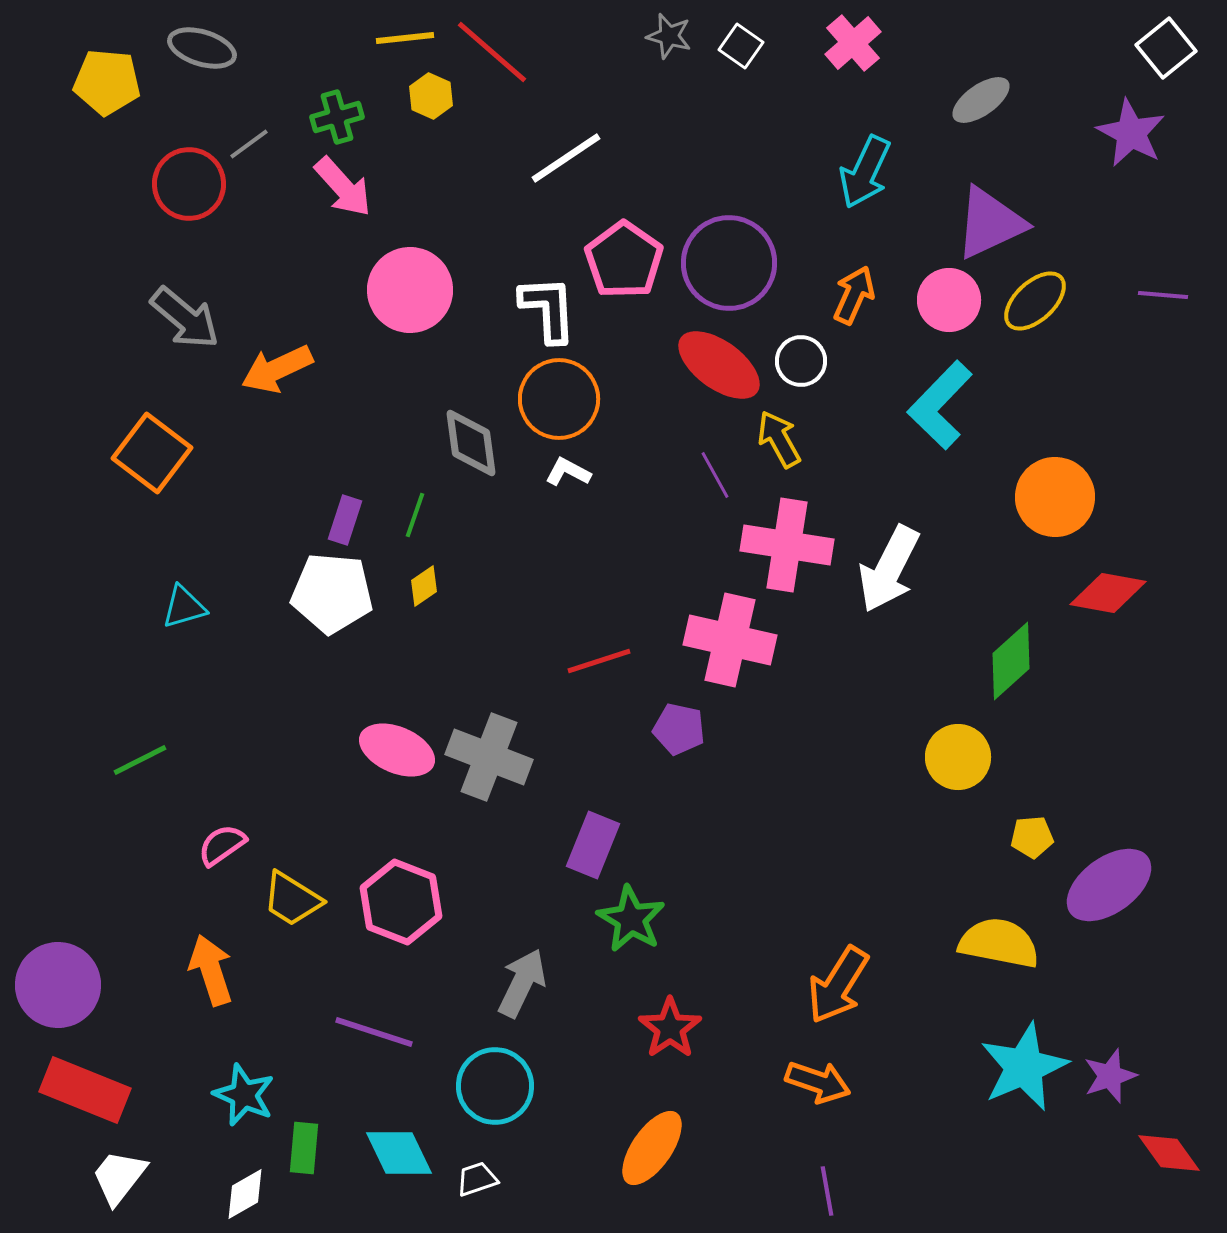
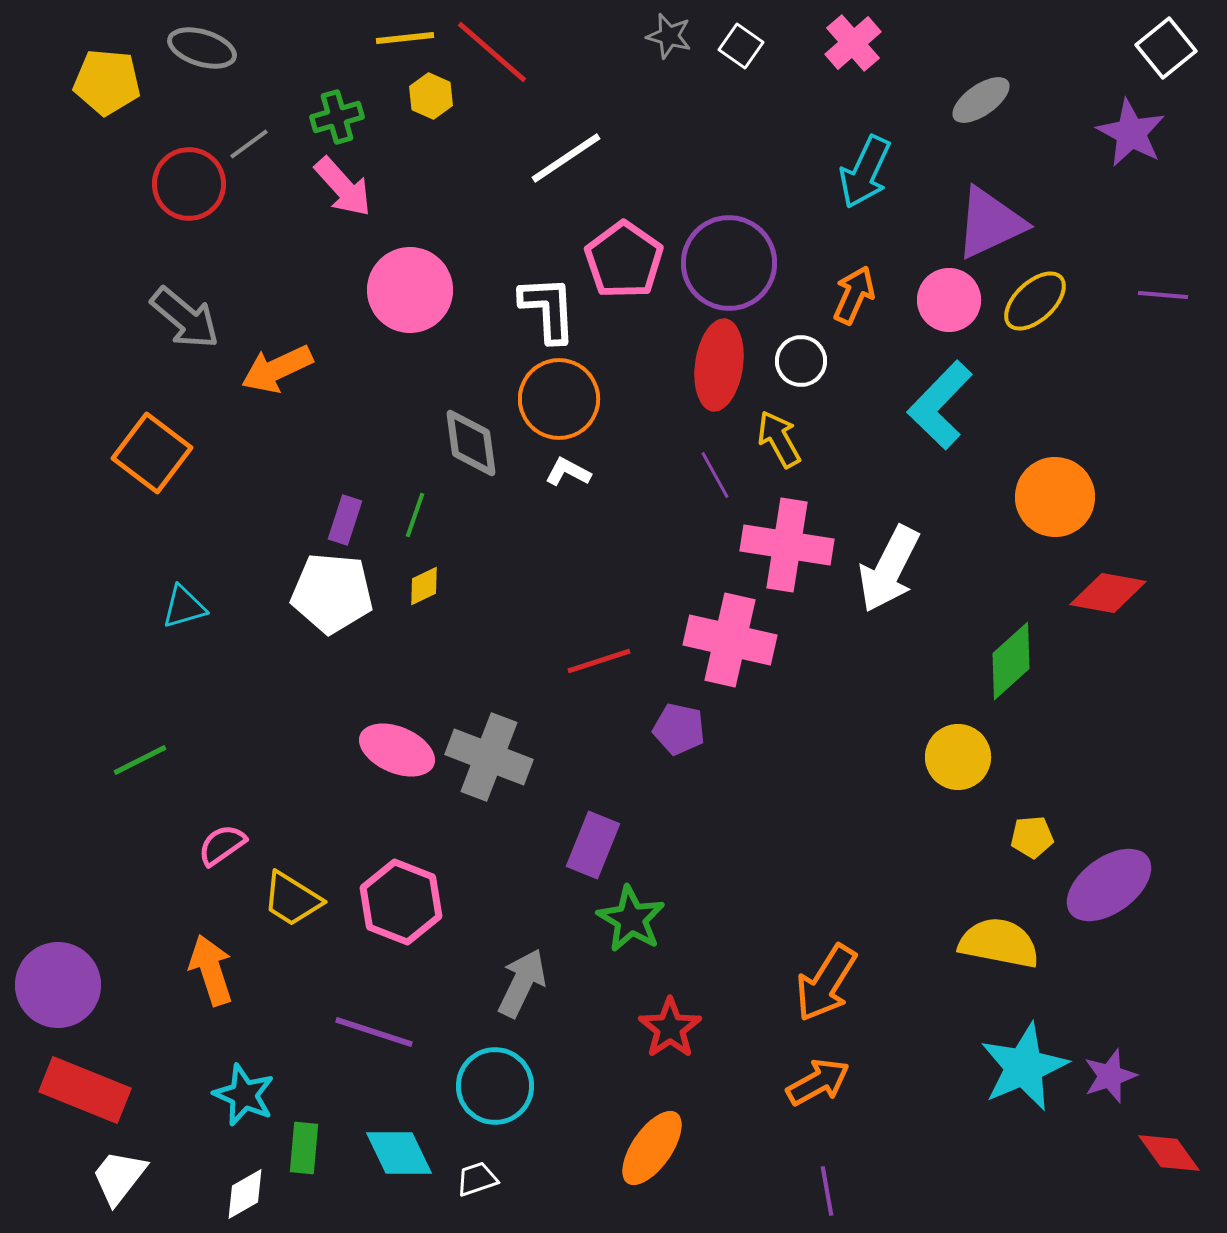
red ellipse at (719, 365): rotated 62 degrees clockwise
yellow diamond at (424, 586): rotated 9 degrees clockwise
orange arrow at (838, 985): moved 12 px left, 2 px up
orange arrow at (818, 1082): rotated 48 degrees counterclockwise
